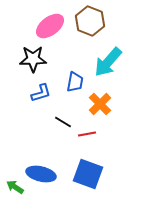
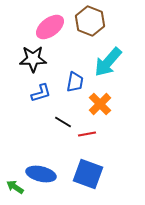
pink ellipse: moved 1 px down
